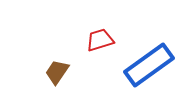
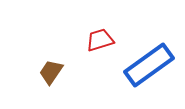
brown trapezoid: moved 6 px left
